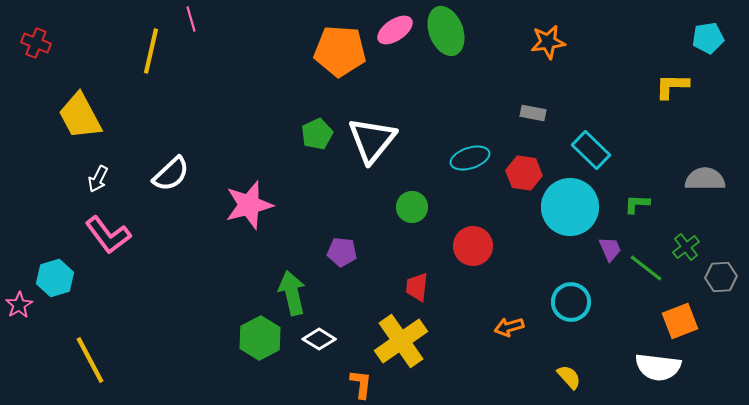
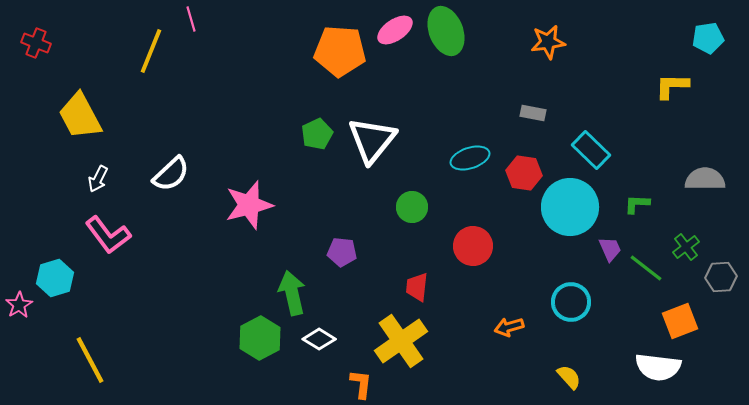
yellow line at (151, 51): rotated 9 degrees clockwise
